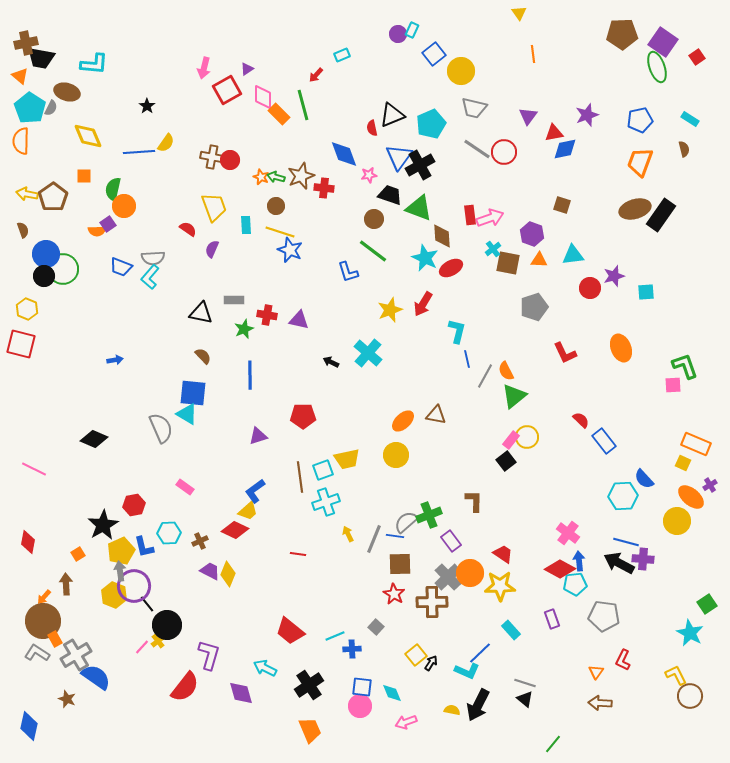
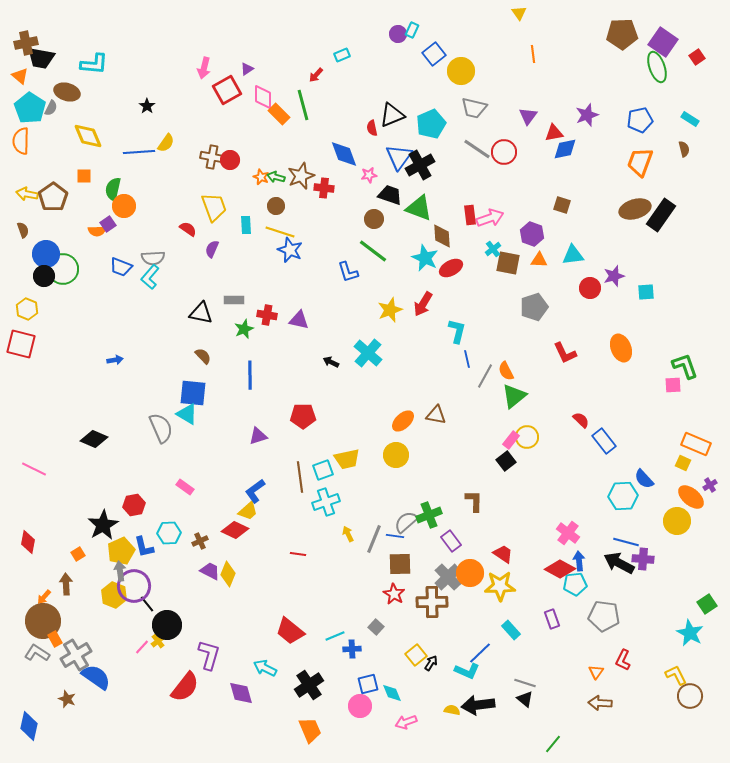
blue square at (362, 687): moved 6 px right, 3 px up; rotated 20 degrees counterclockwise
black arrow at (478, 705): rotated 56 degrees clockwise
